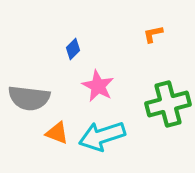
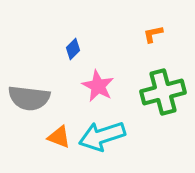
green cross: moved 5 px left, 12 px up
orange triangle: moved 2 px right, 4 px down
